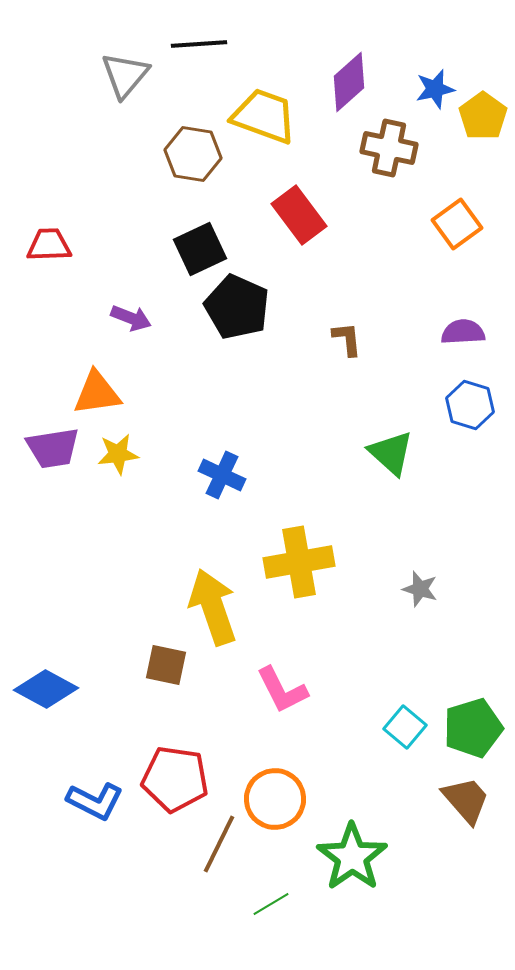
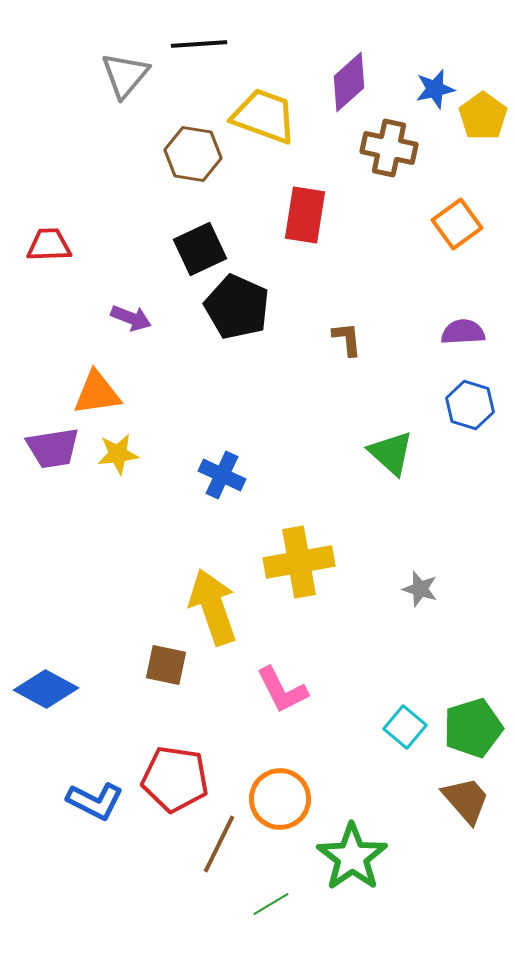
red rectangle: moved 6 px right; rotated 46 degrees clockwise
orange circle: moved 5 px right
